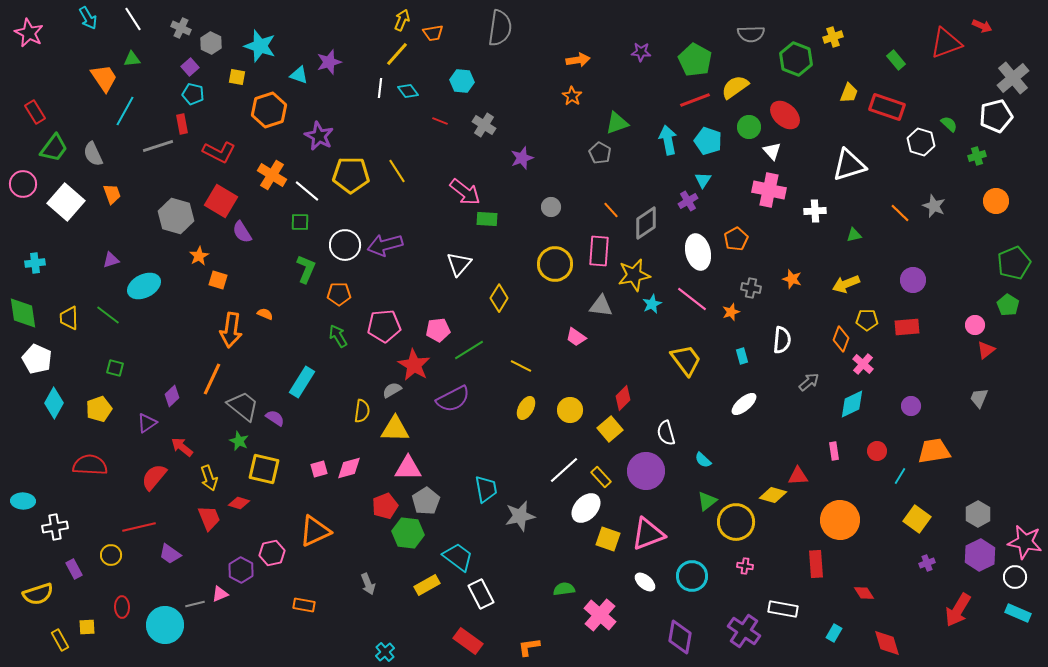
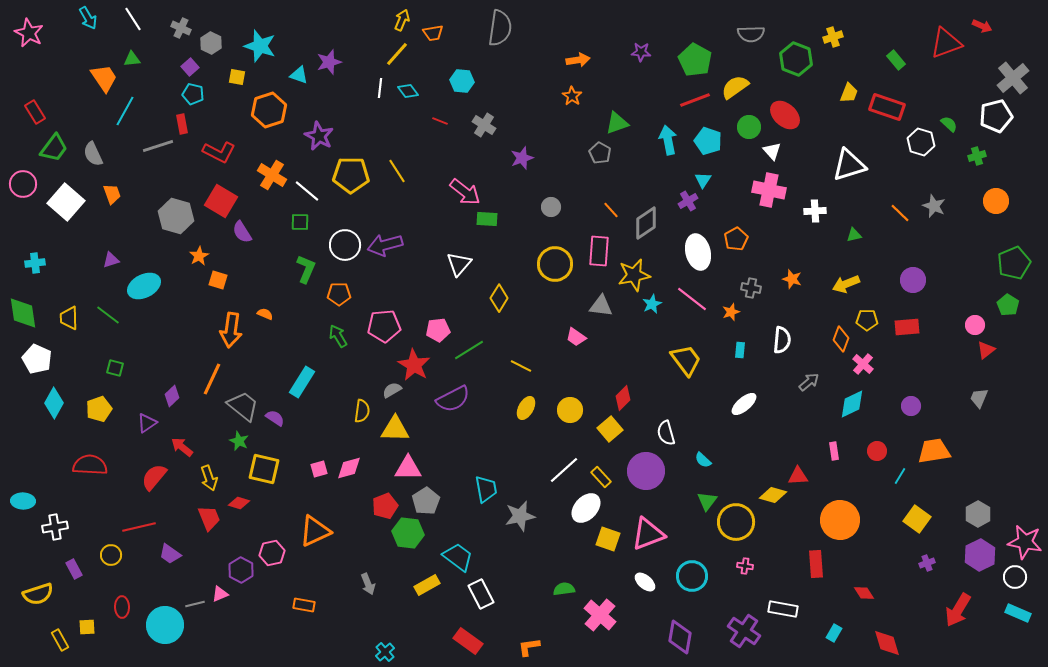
cyan rectangle at (742, 356): moved 2 px left, 6 px up; rotated 21 degrees clockwise
green triangle at (707, 501): rotated 15 degrees counterclockwise
